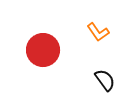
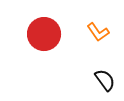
red circle: moved 1 px right, 16 px up
